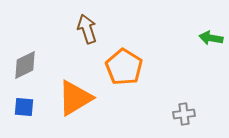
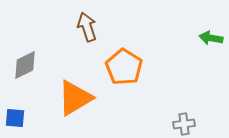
brown arrow: moved 2 px up
blue square: moved 9 px left, 11 px down
gray cross: moved 10 px down
